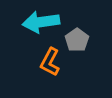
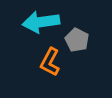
gray pentagon: rotated 10 degrees counterclockwise
